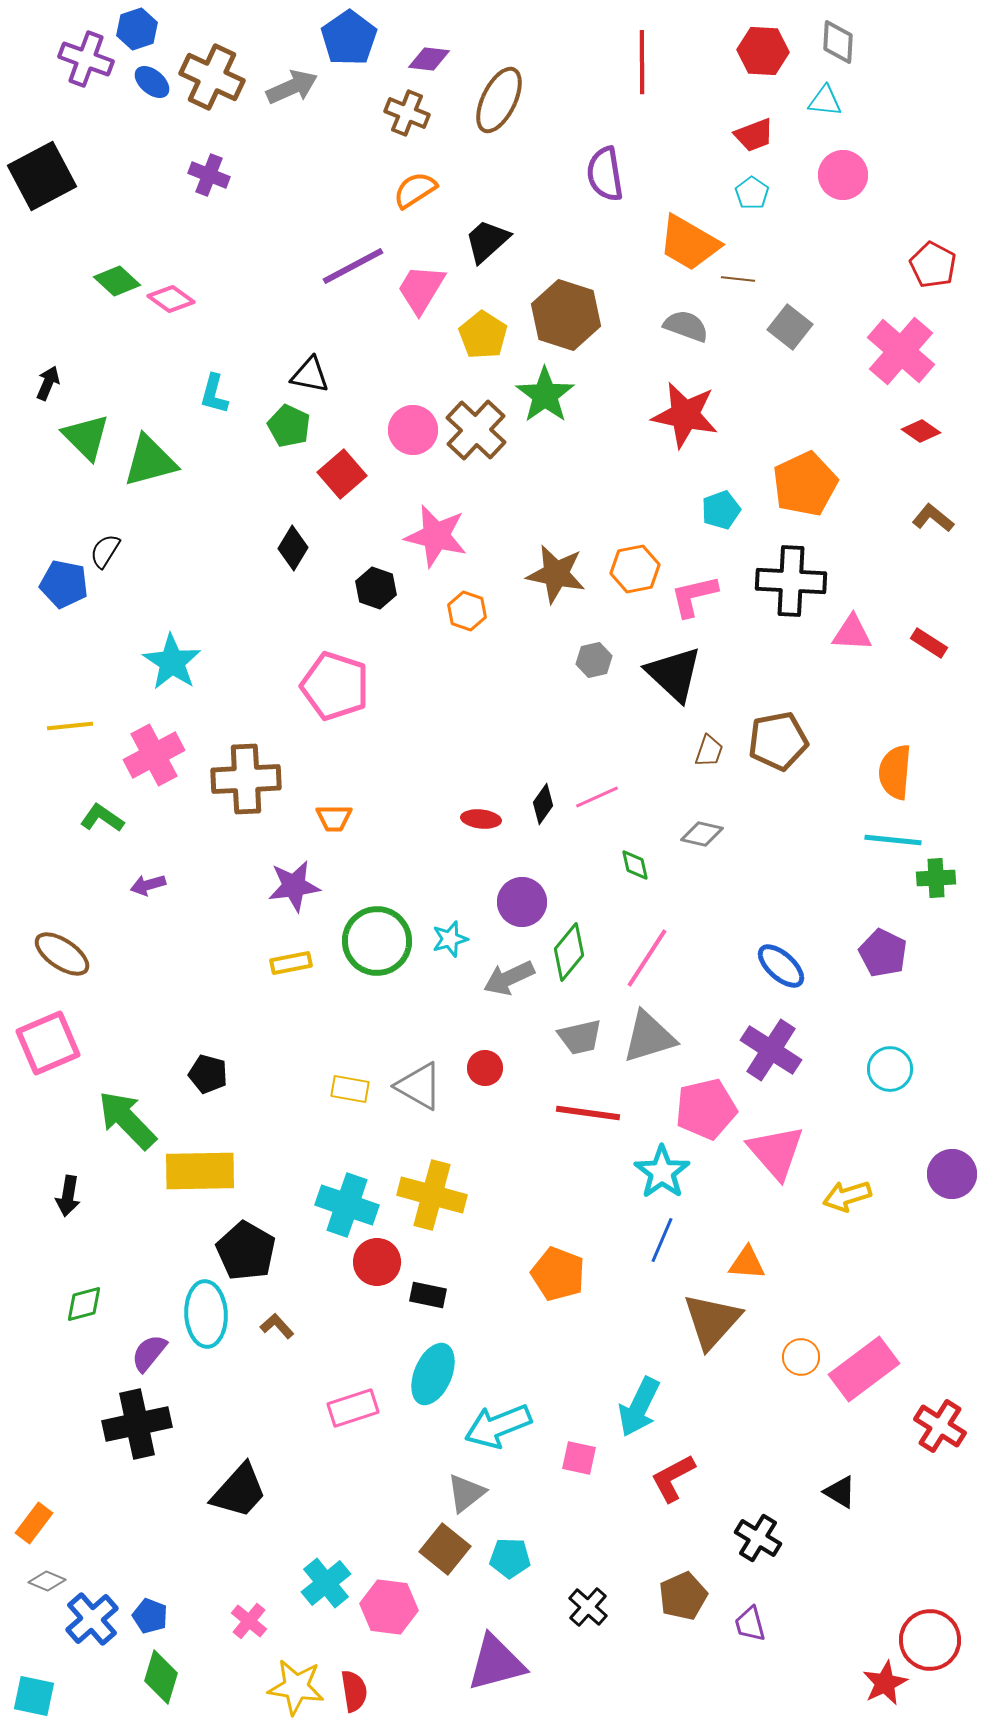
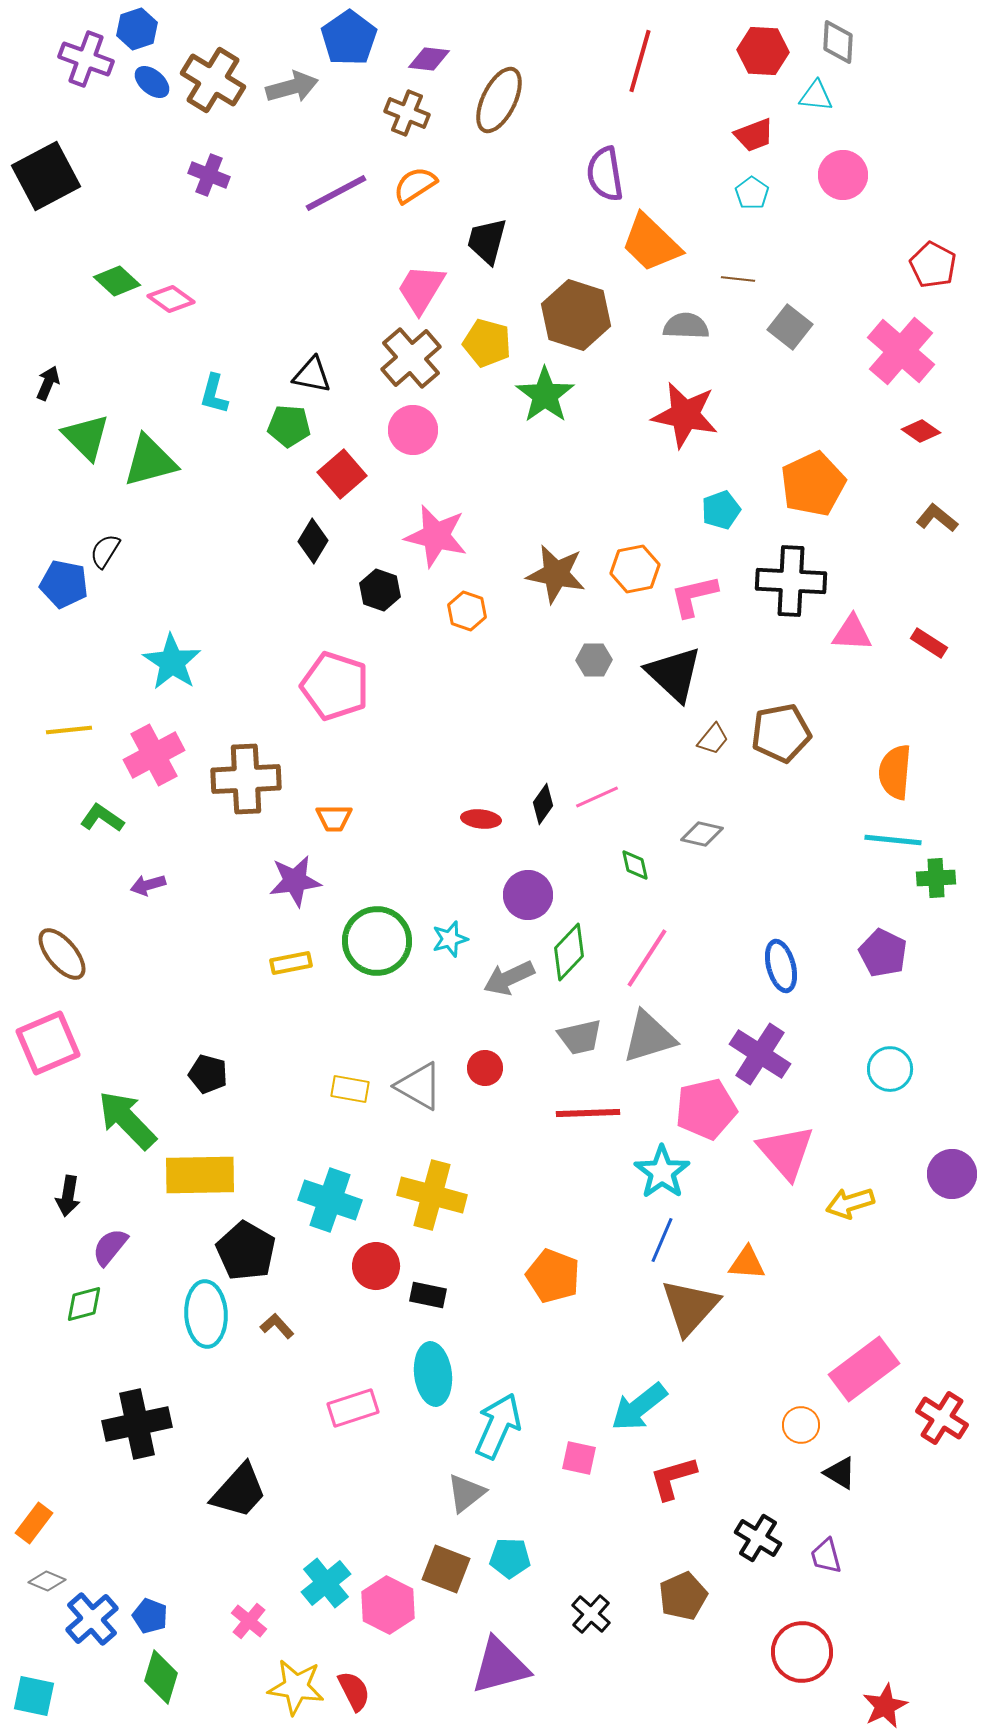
red line at (642, 62): moved 2 px left, 1 px up; rotated 16 degrees clockwise
brown cross at (212, 77): moved 1 px right, 3 px down; rotated 6 degrees clockwise
gray arrow at (292, 87): rotated 9 degrees clockwise
cyan triangle at (825, 101): moved 9 px left, 5 px up
black square at (42, 176): moved 4 px right
orange semicircle at (415, 190): moved 5 px up
black trapezoid at (487, 241): rotated 33 degrees counterclockwise
orange trapezoid at (689, 243): moved 38 px left; rotated 14 degrees clockwise
purple line at (353, 266): moved 17 px left, 73 px up
brown hexagon at (566, 315): moved 10 px right
gray semicircle at (686, 326): rotated 18 degrees counterclockwise
yellow pentagon at (483, 335): moved 4 px right, 8 px down; rotated 18 degrees counterclockwise
black triangle at (310, 375): moved 2 px right
green pentagon at (289, 426): rotated 21 degrees counterclockwise
brown cross at (476, 430): moved 65 px left, 72 px up; rotated 6 degrees clockwise
orange pentagon at (805, 484): moved 8 px right
brown L-shape at (933, 518): moved 4 px right
black diamond at (293, 548): moved 20 px right, 7 px up
black hexagon at (376, 588): moved 4 px right, 2 px down
gray hexagon at (594, 660): rotated 12 degrees clockwise
yellow line at (70, 726): moved 1 px left, 4 px down
brown pentagon at (778, 741): moved 3 px right, 8 px up
brown trapezoid at (709, 751): moved 4 px right, 12 px up; rotated 20 degrees clockwise
purple star at (294, 886): moved 1 px right, 5 px up
purple circle at (522, 902): moved 6 px right, 7 px up
green diamond at (569, 952): rotated 4 degrees clockwise
brown ellipse at (62, 954): rotated 16 degrees clockwise
blue ellipse at (781, 966): rotated 33 degrees clockwise
purple cross at (771, 1050): moved 11 px left, 4 px down
red line at (588, 1113): rotated 10 degrees counterclockwise
pink triangle at (776, 1152): moved 10 px right
yellow rectangle at (200, 1171): moved 4 px down
yellow arrow at (847, 1196): moved 3 px right, 7 px down
cyan cross at (347, 1205): moved 17 px left, 5 px up
red circle at (377, 1262): moved 1 px left, 4 px down
orange pentagon at (558, 1274): moved 5 px left, 2 px down
brown triangle at (712, 1321): moved 22 px left, 14 px up
purple semicircle at (149, 1353): moved 39 px left, 106 px up
orange circle at (801, 1357): moved 68 px down
cyan ellipse at (433, 1374): rotated 30 degrees counterclockwise
cyan arrow at (639, 1407): rotated 26 degrees clockwise
cyan arrow at (498, 1426): rotated 136 degrees clockwise
red cross at (940, 1426): moved 2 px right, 8 px up
red L-shape at (673, 1478): rotated 12 degrees clockwise
black triangle at (840, 1492): moved 19 px up
brown square at (445, 1549): moved 1 px right, 20 px down; rotated 18 degrees counterclockwise
pink hexagon at (389, 1607): moved 1 px left, 2 px up; rotated 20 degrees clockwise
black cross at (588, 1607): moved 3 px right, 7 px down
purple trapezoid at (750, 1624): moved 76 px right, 68 px up
red circle at (930, 1640): moved 128 px left, 12 px down
purple triangle at (496, 1663): moved 4 px right, 3 px down
red star at (885, 1683): moved 23 px down
red semicircle at (354, 1691): rotated 18 degrees counterclockwise
